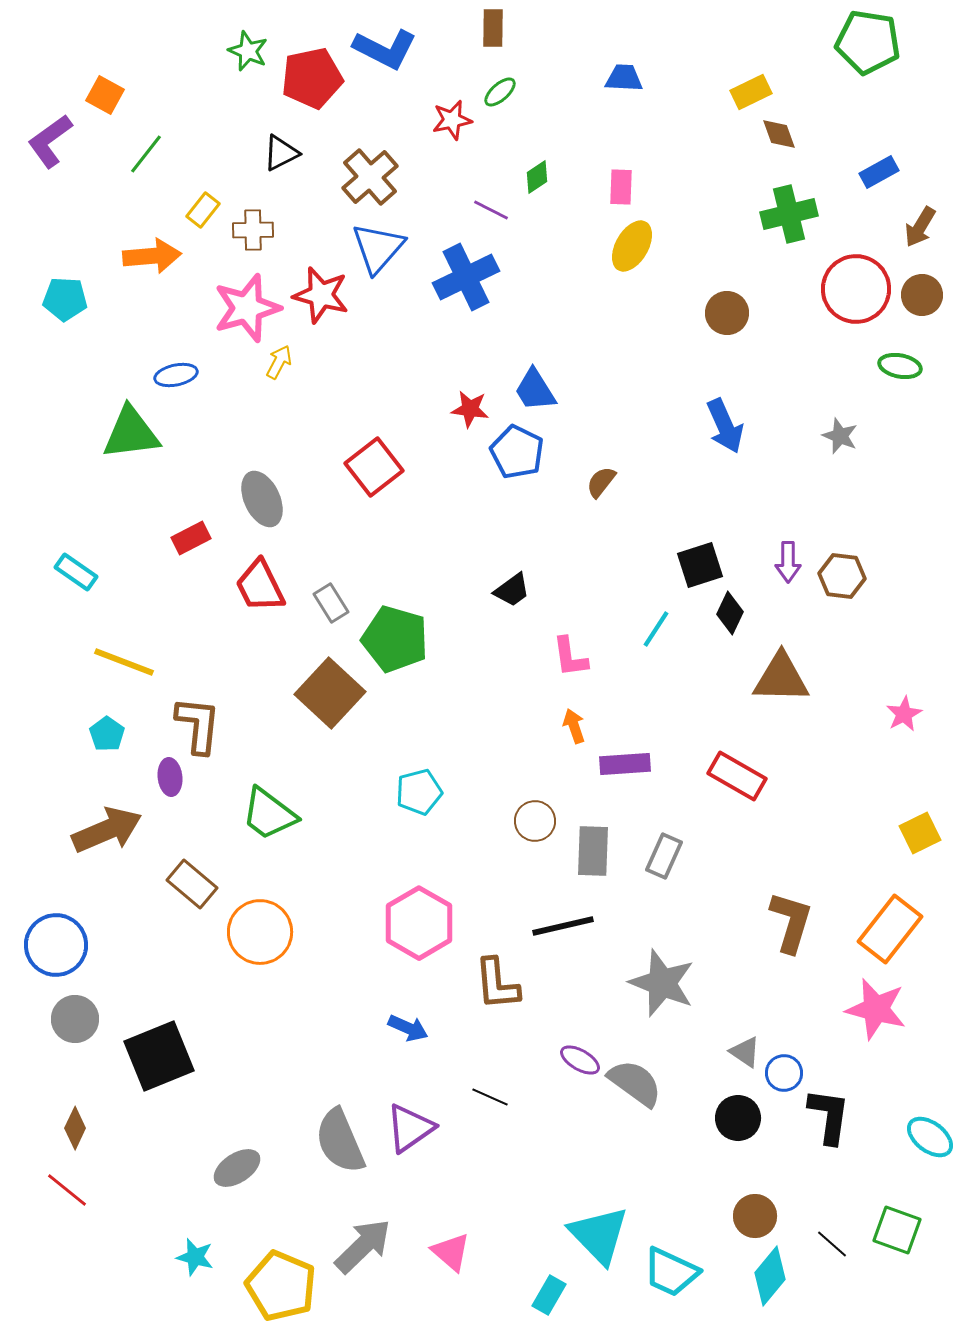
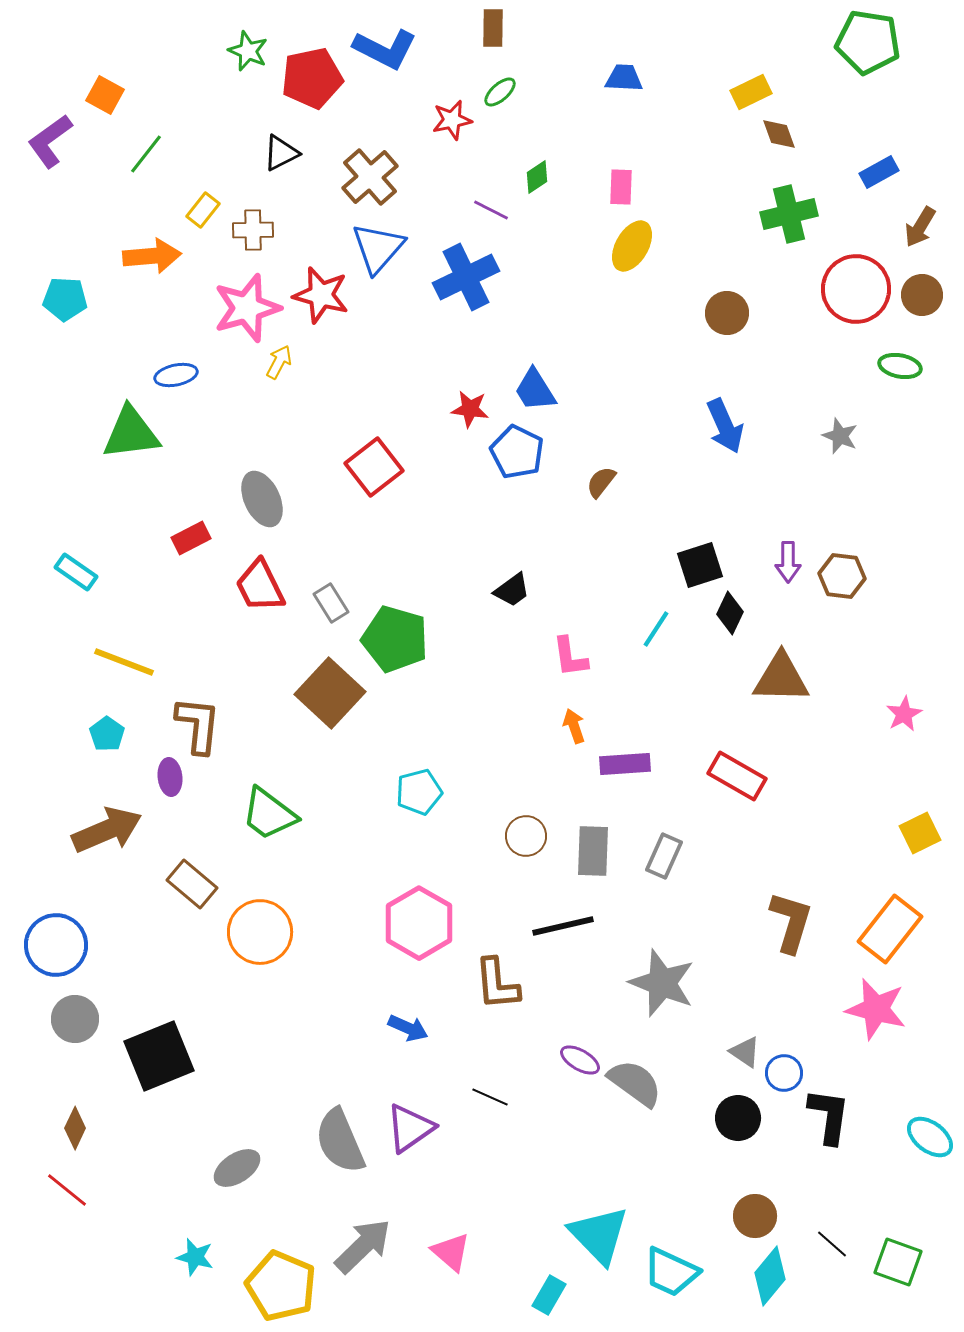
brown circle at (535, 821): moved 9 px left, 15 px down
green square at (897, 1230): moved 1 px right, 32 px down
